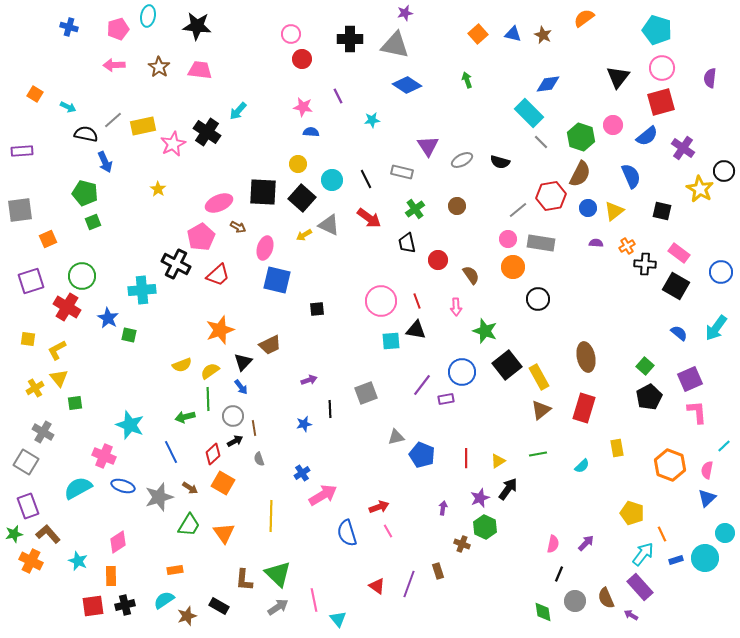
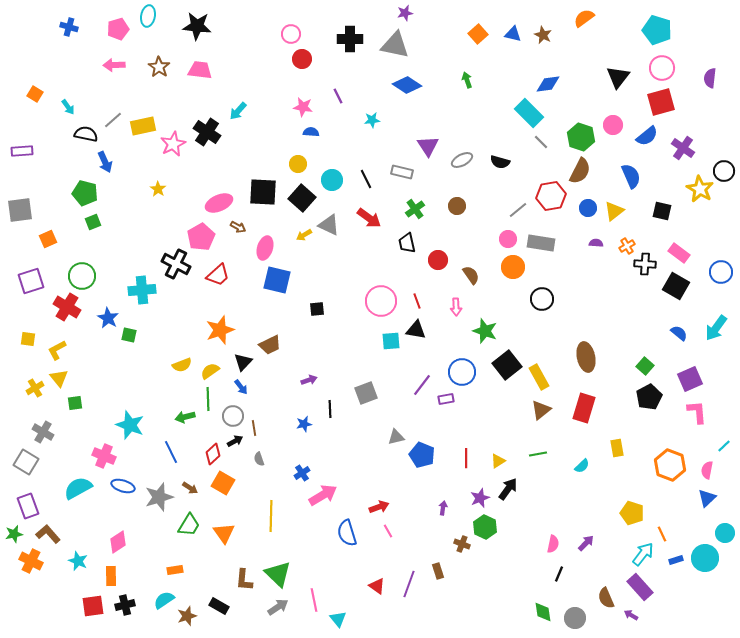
cyan arrow at (68, 107): rotated 28 degrees clockwise
brown semicircle at (580, 174): moved 3 px up
black circle at (538, 299): moved 4 px right
gray circle at (575, 601): moved 17 px down
